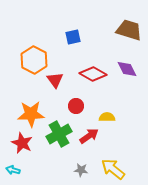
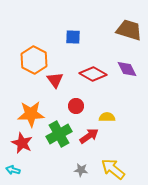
blue square: rotated 14 degrees clockwise
